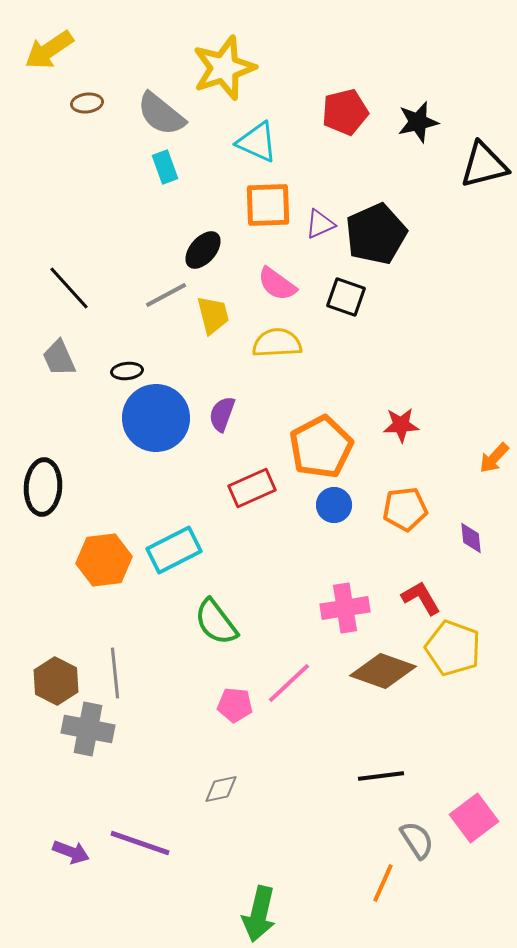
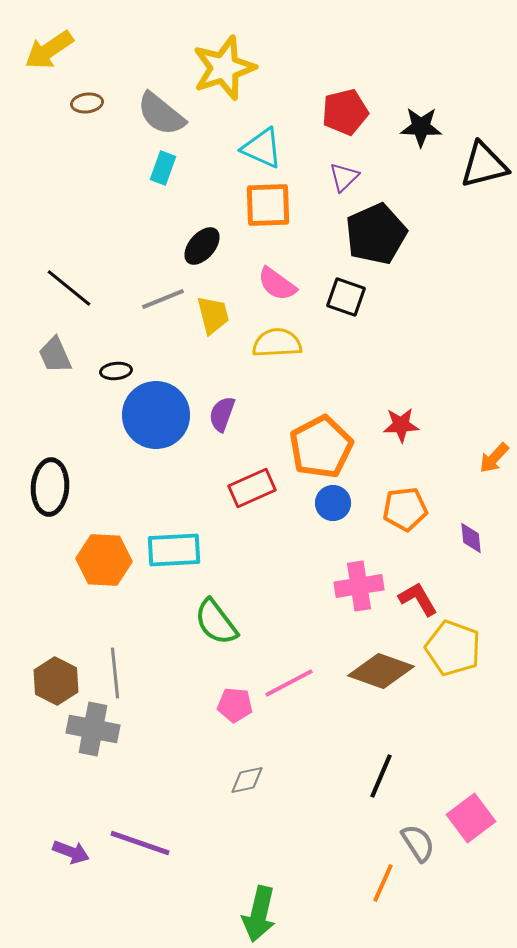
black star at (418, 122): moved 3 px right, 5 px down; rotated 15 degrees clockwise
cyan triangle at (257, 142): moved 5 px right, 6 px down
cyan rectangle at (165, 167): moved 2 px left, 1 px down; rotated 40 degrees clockwise
purple triangle at (320, 224): moved 24 px right, 47 px up; rotated 20 degrees counterclockwise
black ellipse at (203, 250): moved 1 px left, 4 px up
black line at (69, 288): rotated 9 degrees counterclockwise
gray line at (166, 295): moved 3 px left, 4 px down; rotated 6 degrees clockwise
gray trapezoid at (59, 358): moved 4 px left, 3 px up
black ellipse at (127, 371): moved 11 px left
blue circle at (156, 418): moved 3 px up
black ellipse at (43, 487): moved 7 px right
blue circle at (334, 505): moved 1 px left, 2 px up
cyan rectangle at (174, 550): rotated 24 degrees clockwise
orange hexagon at (104, 560): rotated 10 degrees clockwise
red L-shape at (421, 598): moved 3 px left, 1 px down
pink cross at (345, 608): moved 14 px right, 22 px up
brown diamond at (383, 671): moved 2 px left
pink line at (289, 683): rotated 15 degrees clockwise
gray cross at (88, 729): moved 5 px right
black line at (381, 776): rotated 60 degrees counterclockwise
gray diamond at (221, 789): moved 26 px right, 9 px up
pink square at (474, 818): moved 3 px left
gray semicircle at (417, 840): moved 1 px right, 3 px down
